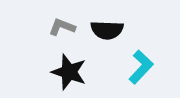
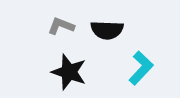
gray L-shape: moved 1 px left, 1 px up
cyan L-shape: moved 1 px down
